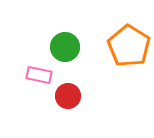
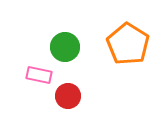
orange pentagon: moved 1 px left, 2 px up
